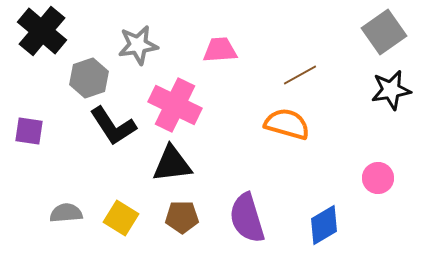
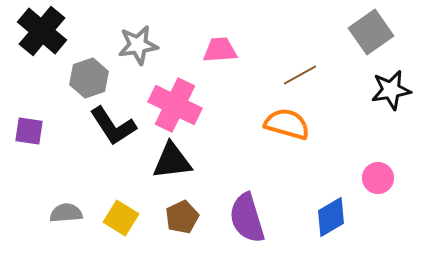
gray square: moved 13 px left
black triangle: moved 3 px up
brown pentagon: rotated 24 degrees counterclockwise
blue diamond: moved 7 px right, 8 px up
